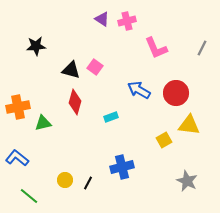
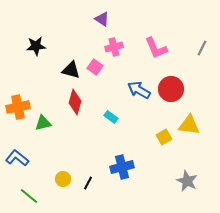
pink cross: moved 13 px left, 26 px down
red circle: moved 5 px left, 4 px up
cyan rectangle: rotated 56 degrees clockwise
yellow square: moved 3 px up
yellow circle: moved 2 px left, 1 px up
